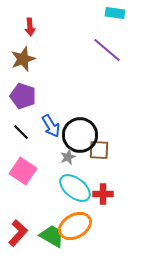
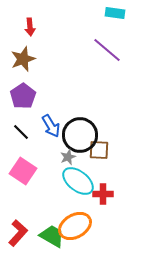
purple pentagon: rotated 20 degrees clockwise
cyan ellipse: moved 3 px right, 7 px up
